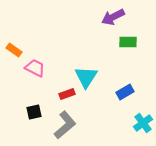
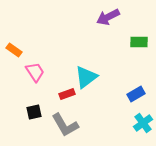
purple arrow: moved 5 px left
green rectangle: moved 11 px right
pink trapezoid: moved 4 px down; rotated 30 degrees clockwise
cyan triangle: rotated 20 degrees clockwise
blue rectangle: moved 11 px right, 2 px down
gray L-shape: rotated 100 degrees clockwise
